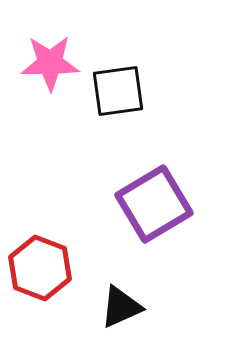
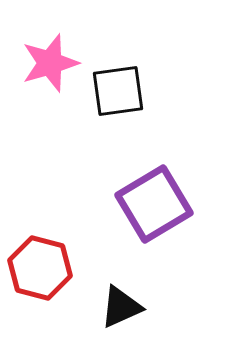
pink star: rotated 16 degrees counterclockwise
red hexagon: rotated 6 degrees counterclockwise
